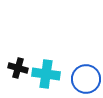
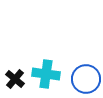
black cross: moved 3 px left, 11 px down; rotated 24 degrees clockwise
